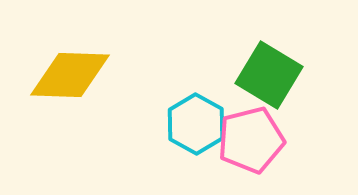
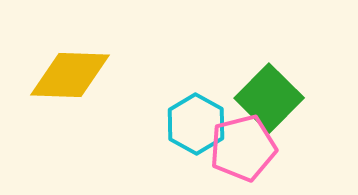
green square: moved 23 px down; rotated 14 degrees clockwise
pink pentagon: moved 8 px left, 8 px down
